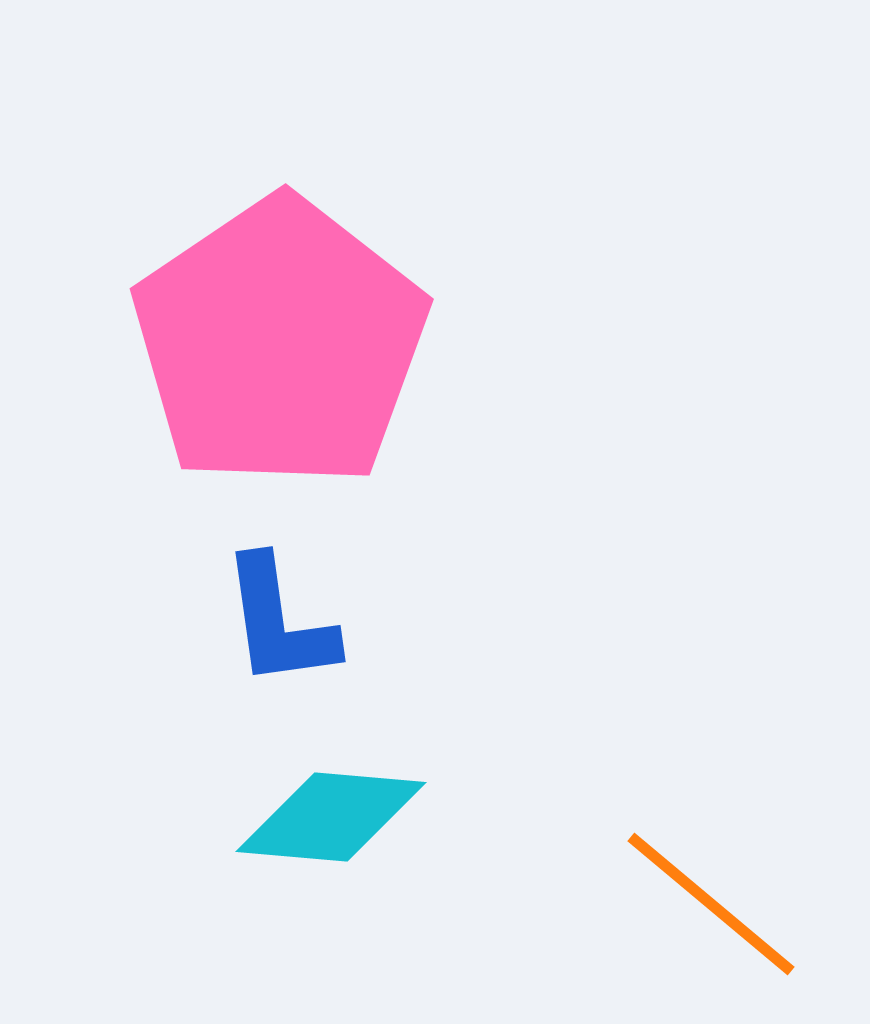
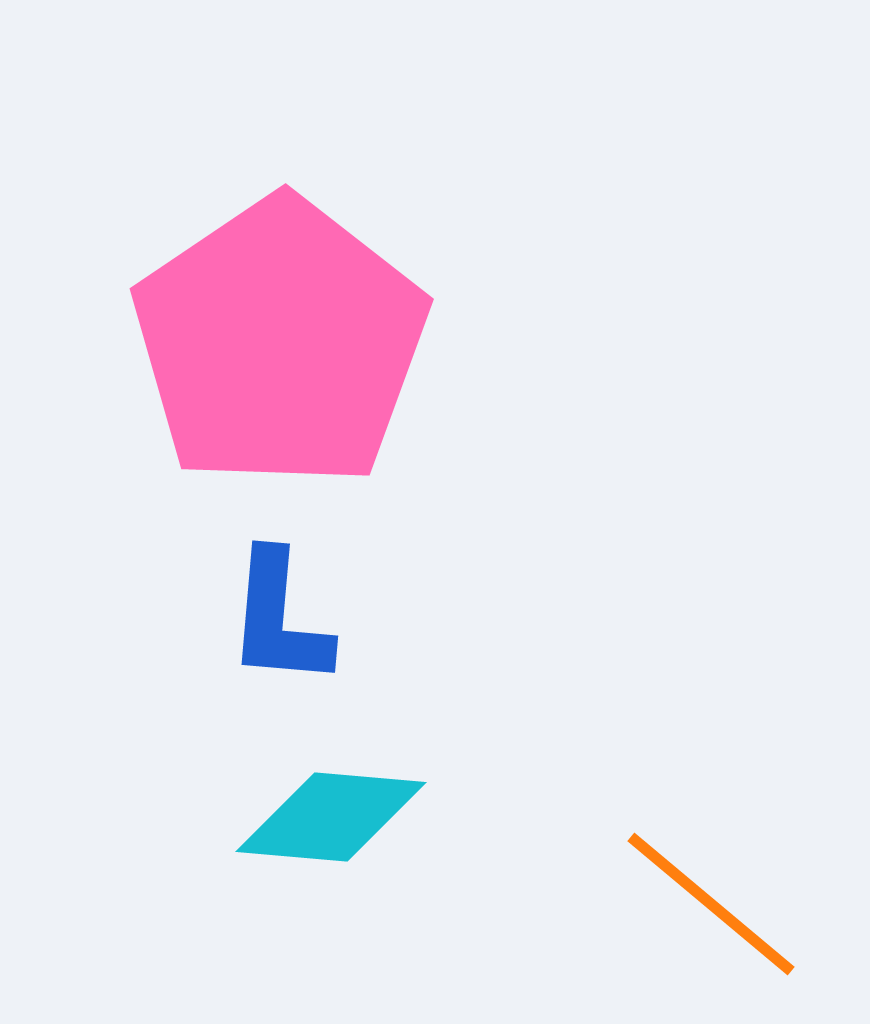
blue L-shape: moved 3 px up; rotated 13 degrees clockwise
